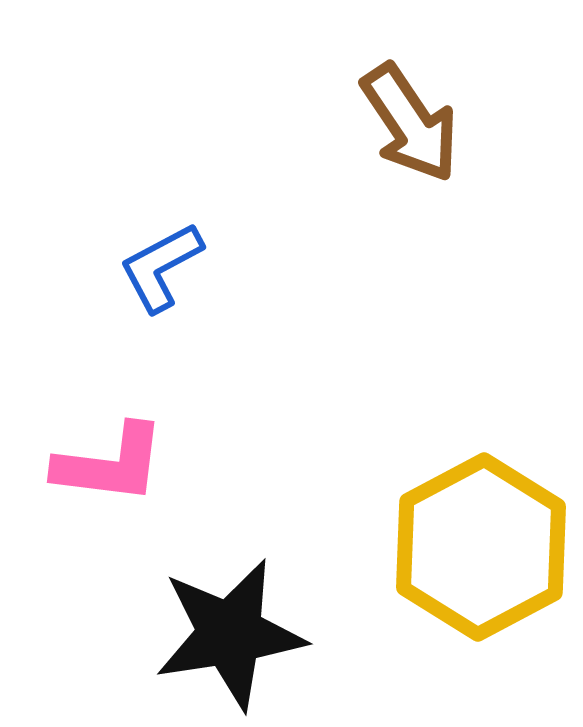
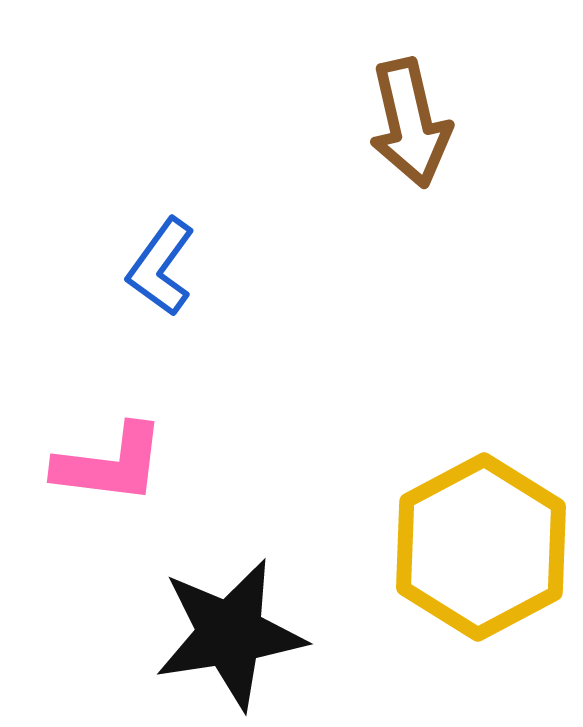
brown arrow: rotated 21 degrees clockwise
blue L-shape: rotated 26 degrees counterclockwise
